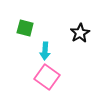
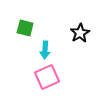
cyan arrow: moved 1 px up
pink square: rotated 30 degrees clockwise
